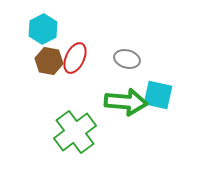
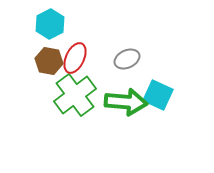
cyan hexagon: moved 7 px right, 5 px up
gray ellipse: rotated 40 degrees counterclockwise
cyan square: rotated 12 degrees clockwise
green cross: moved 37 px up
